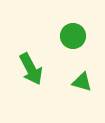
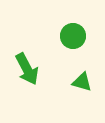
green arrow: moved 4 px left
